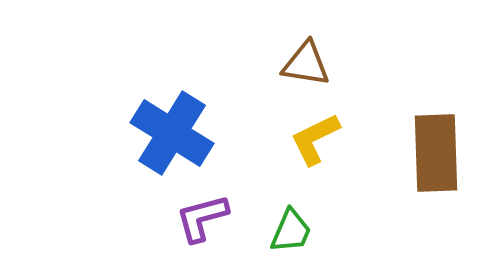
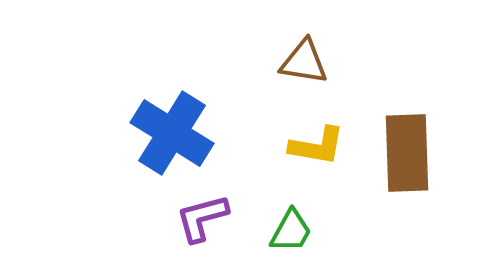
brown triangle: moved 2 px left, 2 px up
yellow L-shape: moved 2 px right, 7 px down; rotated 144 degrees counterclockwise
brown rectangle: moved 29 px left
green trapezoid: rotated 6 degrees clockwise
